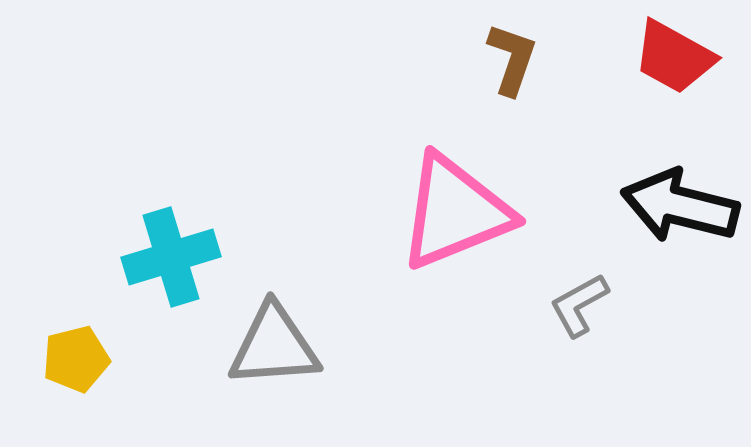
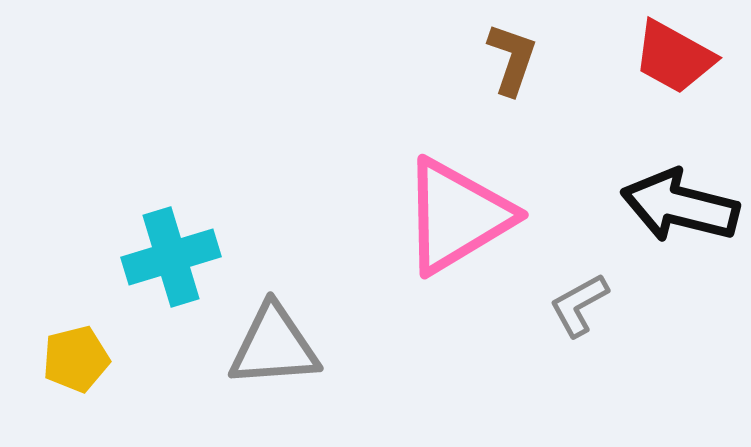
pink triangle: moved 2 px right, 4 px down; rotated 9 degrees counterclockwise
